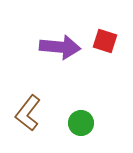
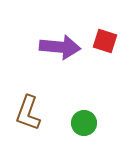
brown L-shape: rotated 18 degrees counterclockwise
green circle: moved 3 px right
